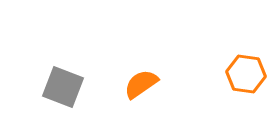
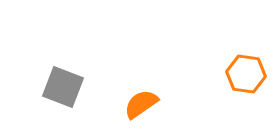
orange semicircle: moved 20 px down
